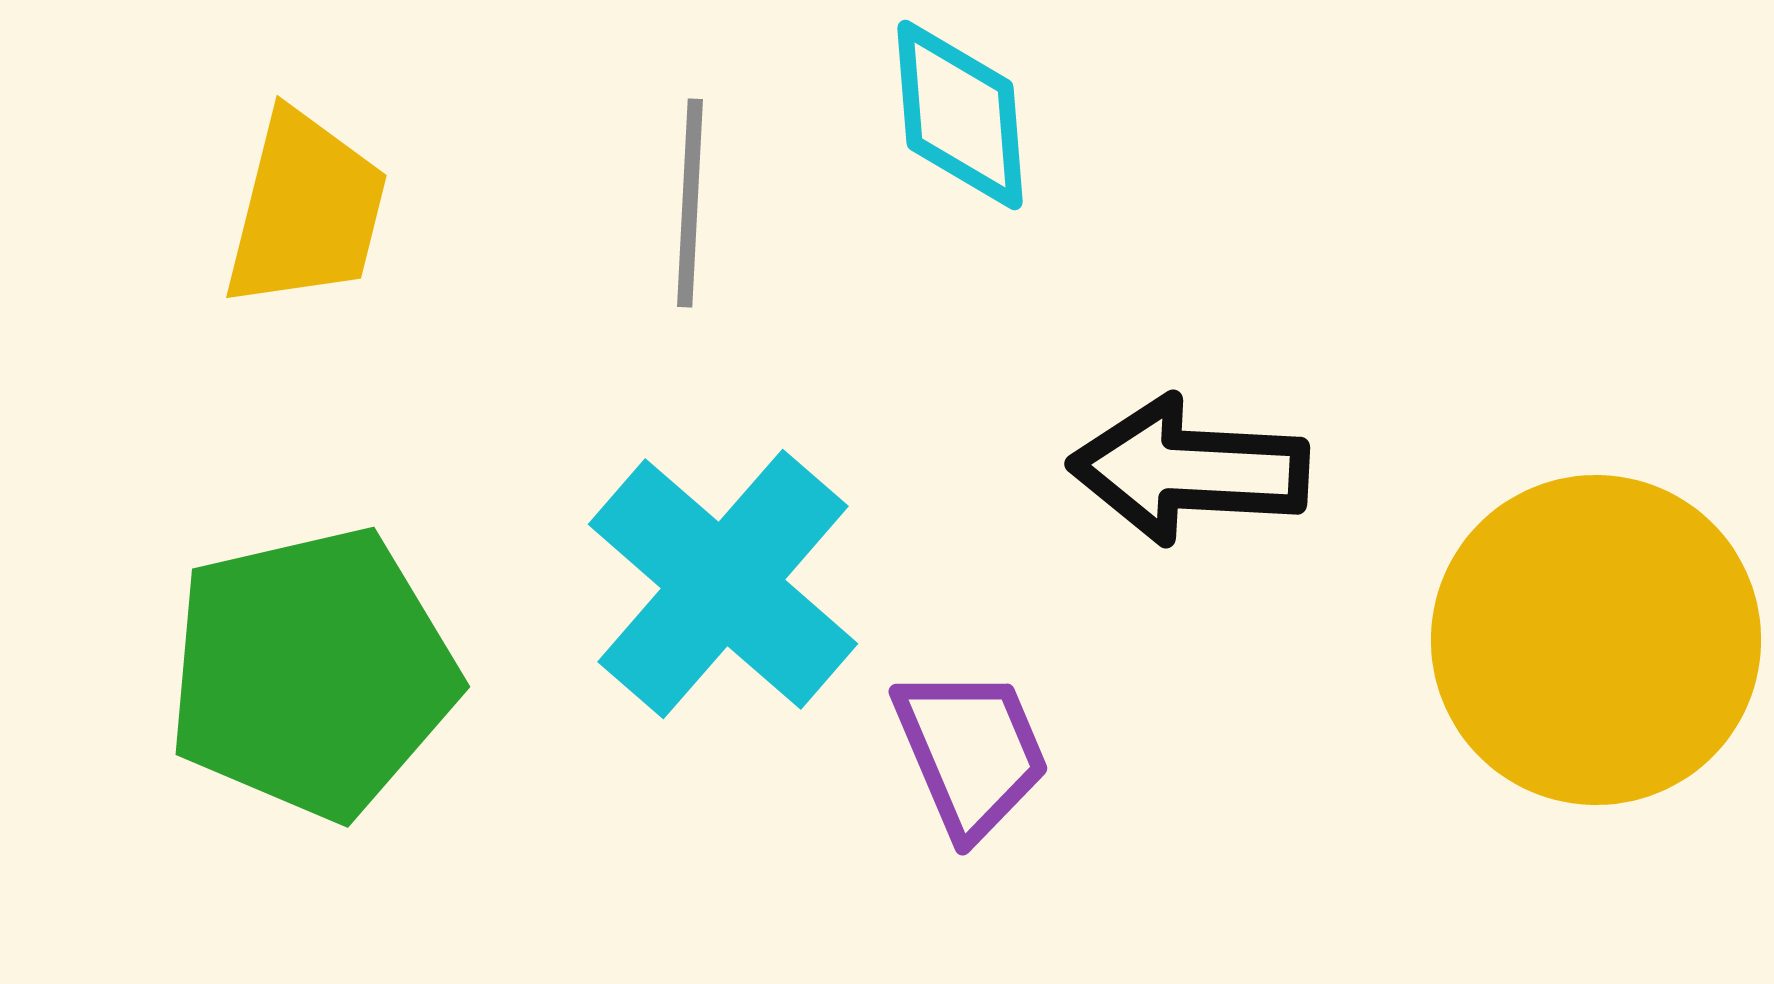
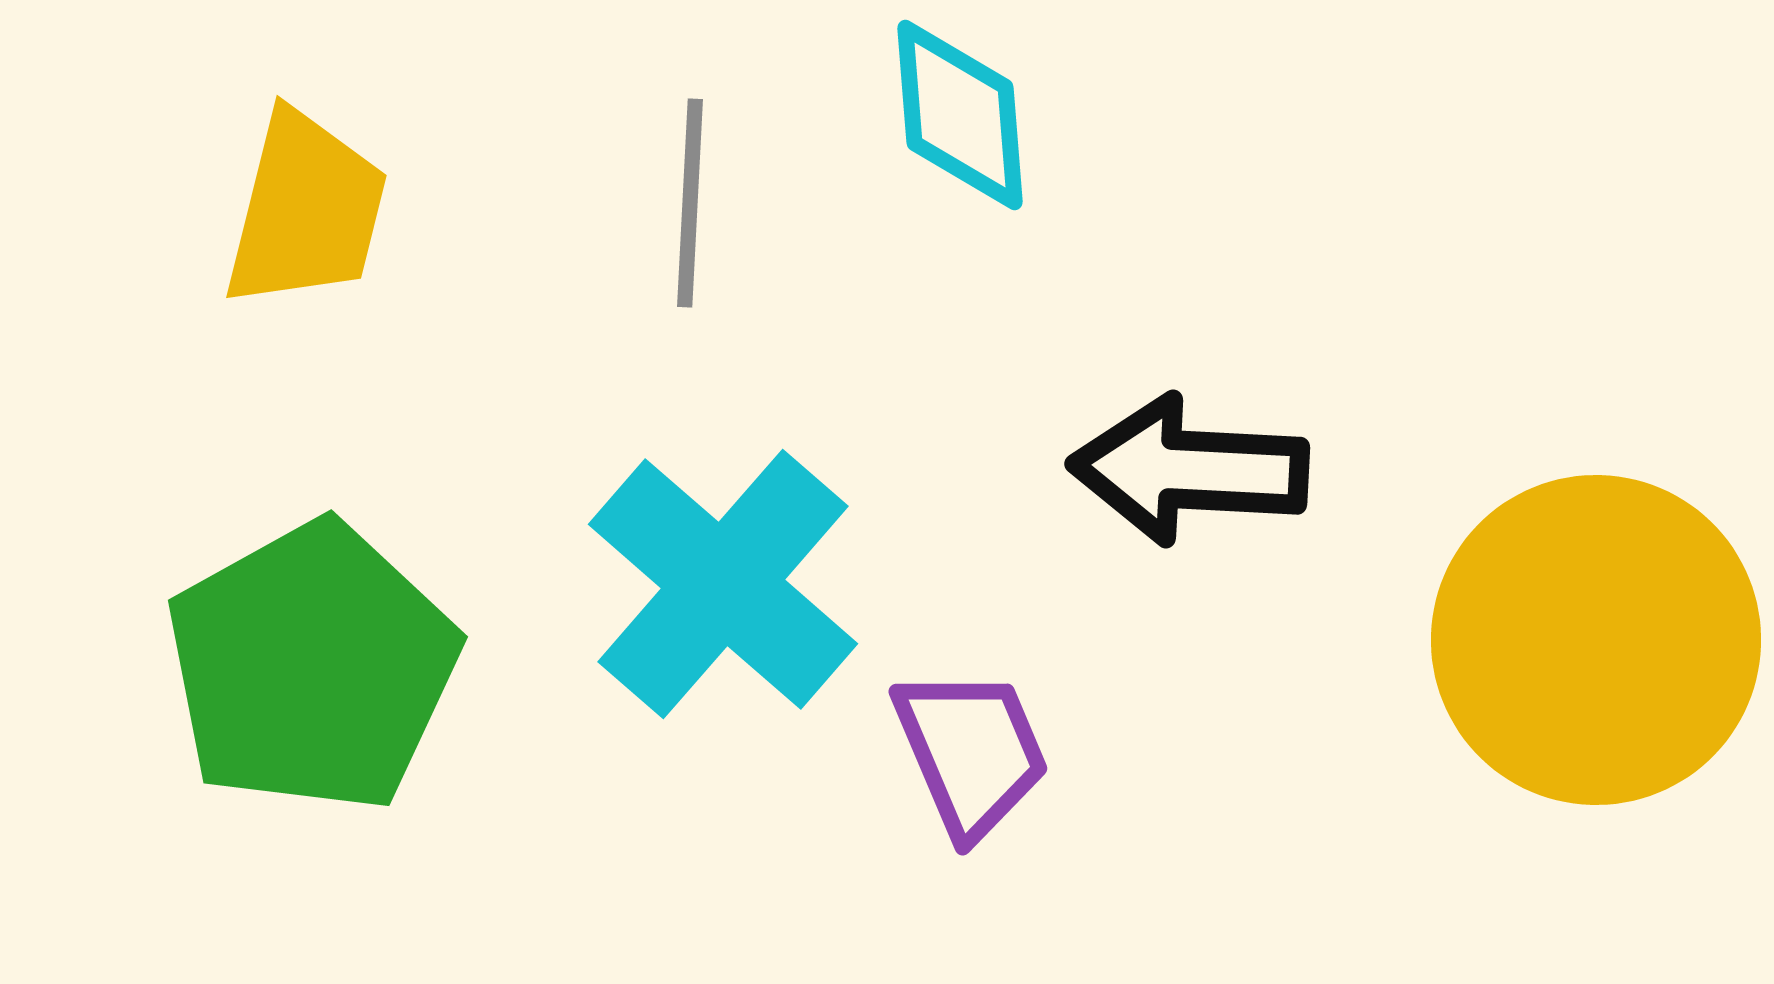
green pentagon: moved 6 px up; rotated 16 degrees counterclockwise
